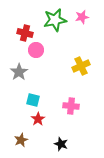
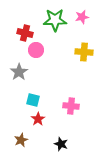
green star: rotated 10 degrees clockwise
yellow cross: moved 3 px right, 14 px up; rotated 30 degrees clockwise
